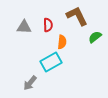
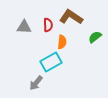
brown L-shape: moved 6 px left, 1 px down; rotated 30 degrees counterclockwise
gray arrow: moved 6 px right
